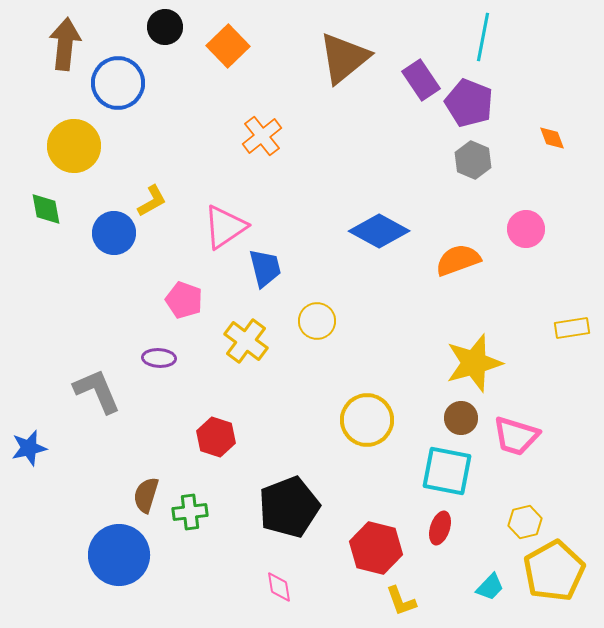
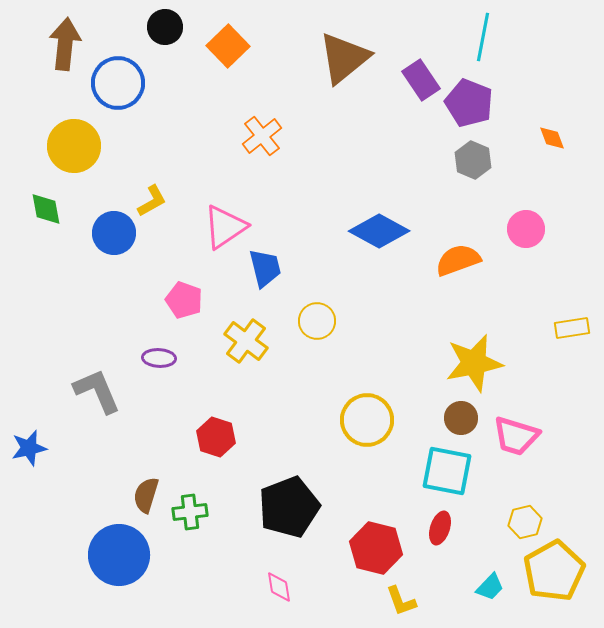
yellow star at (474, 363): rotated 4 degrees clockwise
